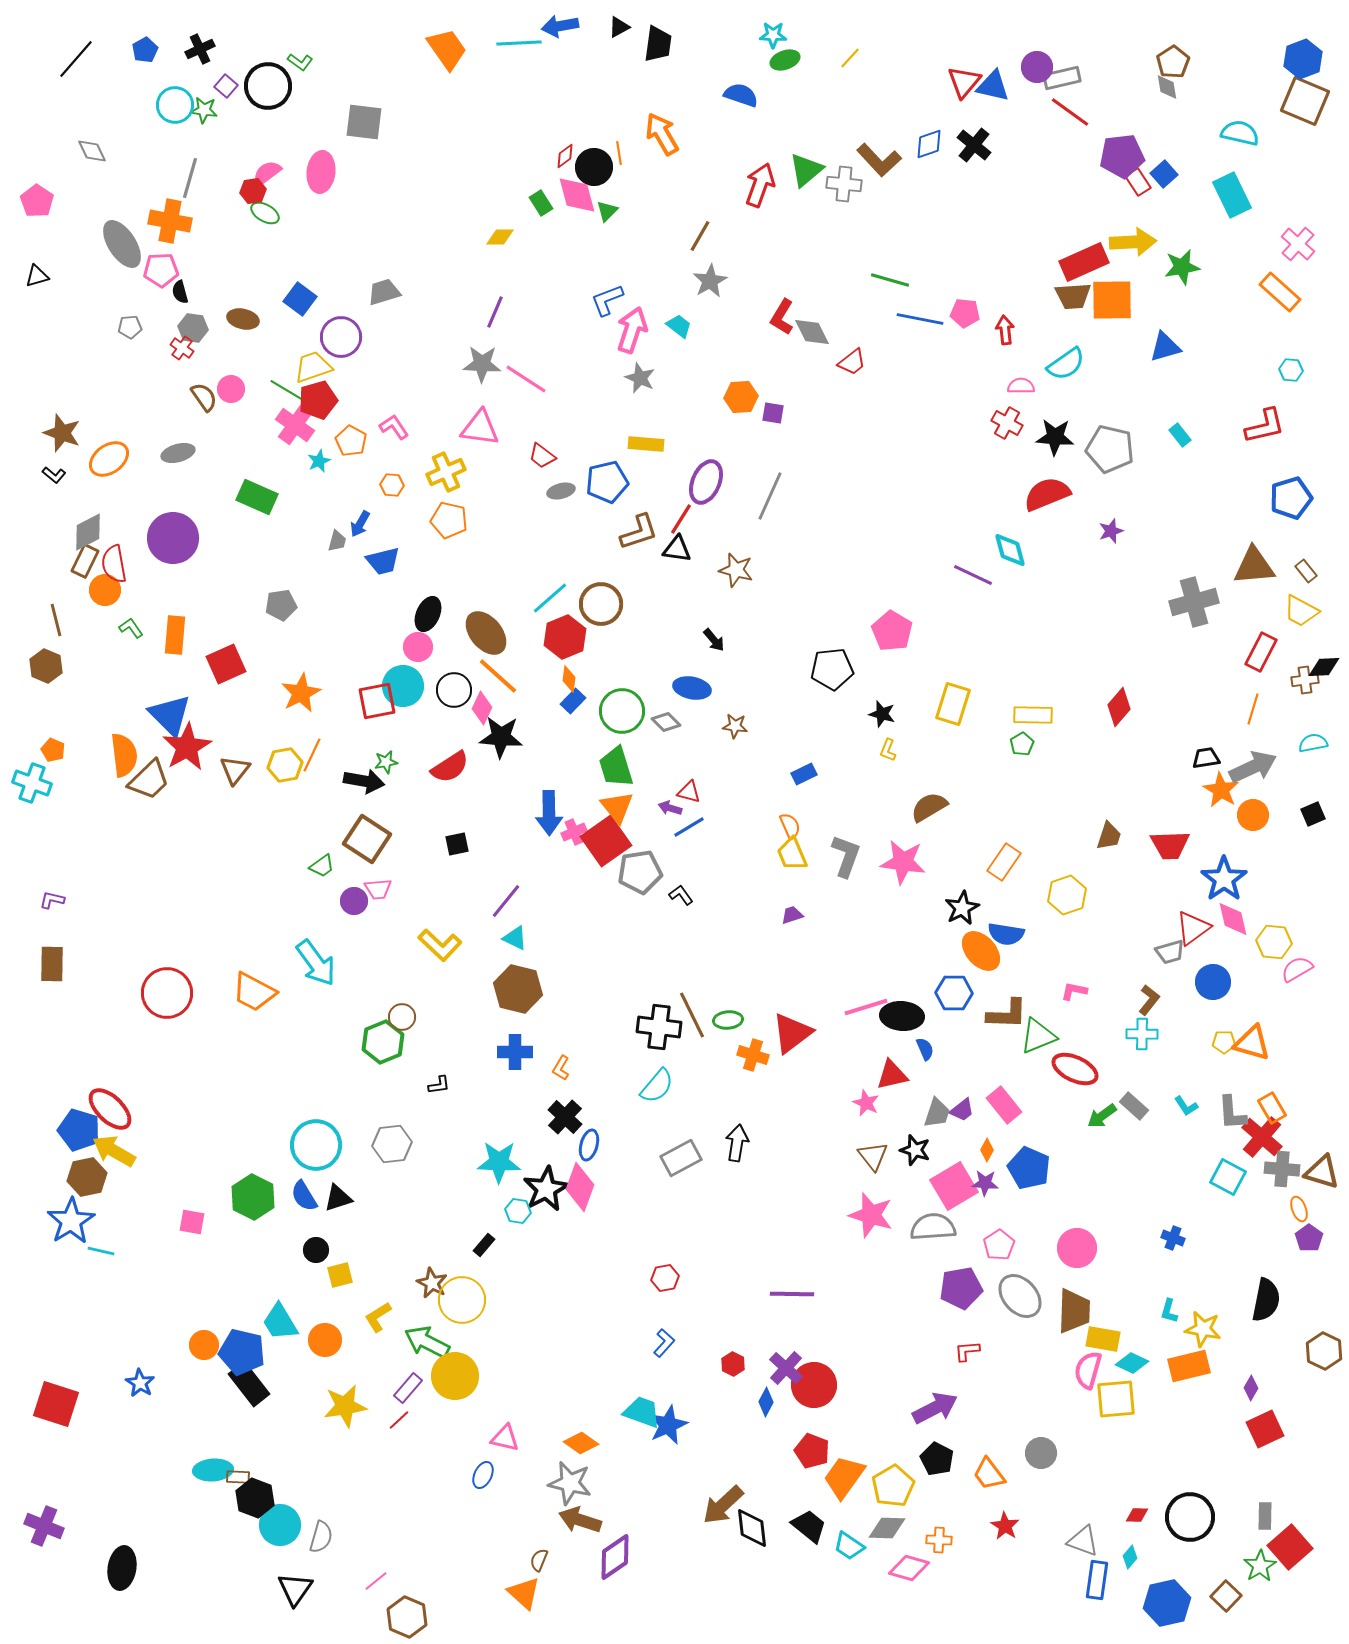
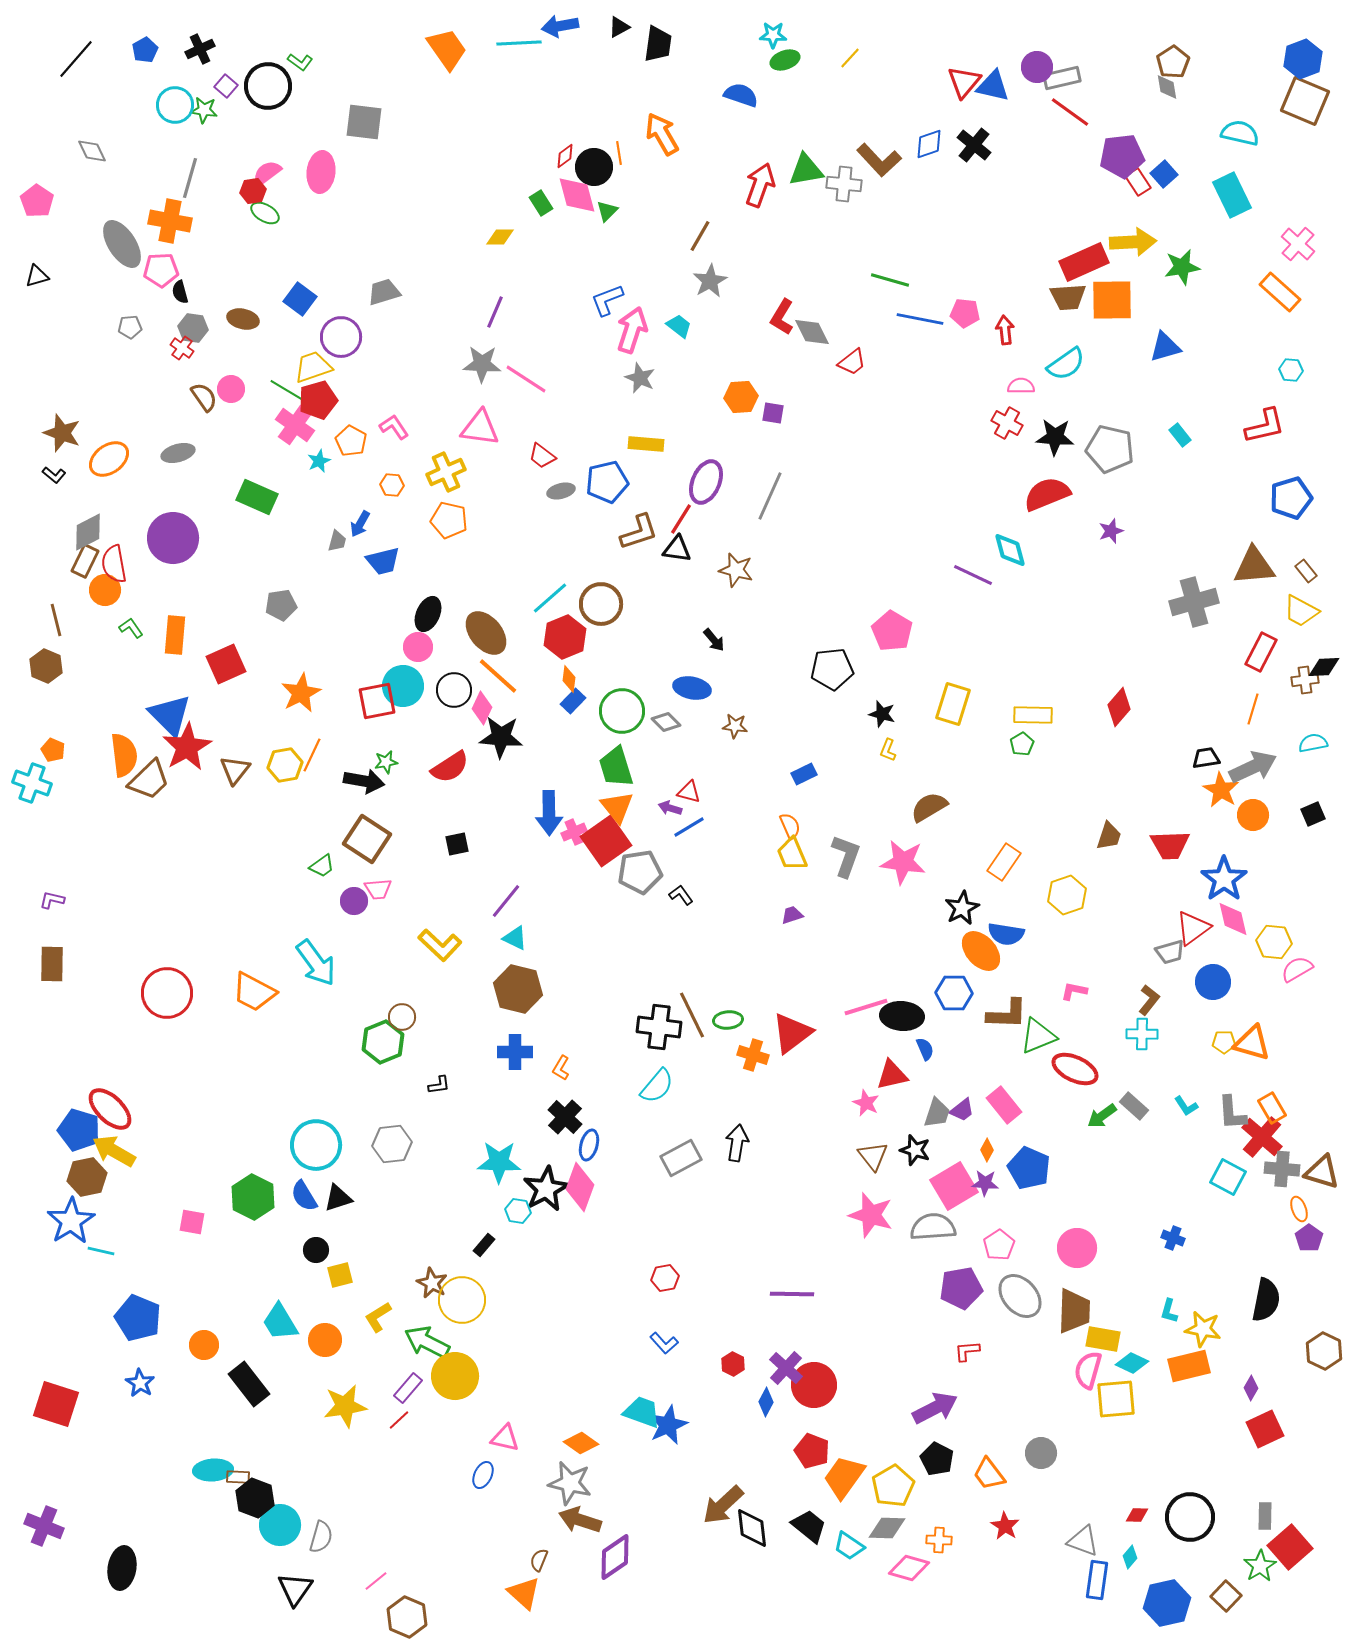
green triangle at (806, 170): rotated 30 degrees clockwise
brown trapezoid at (1073, 296): moved 5 px left, 1 px down
blue L-shape at (664, 1343): rotated 96 degrees clockwise
blue pentagon at (242, 1352): moved 104 px left, 34 px up; rotated 9 degrees clockwise
